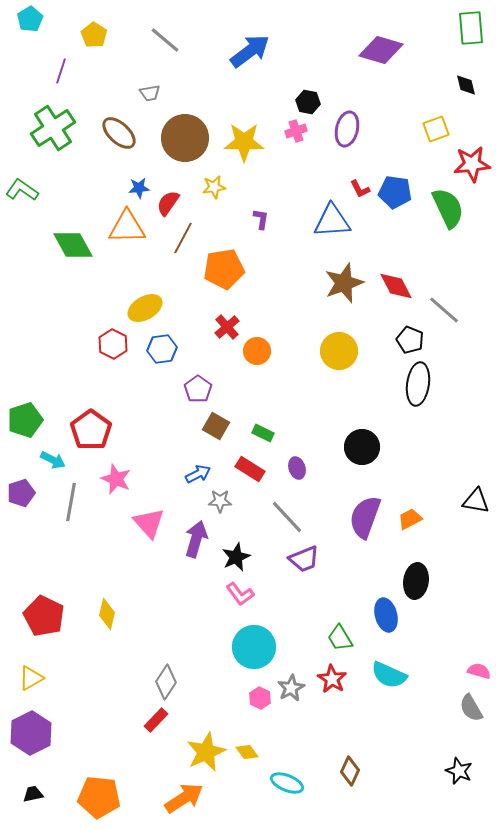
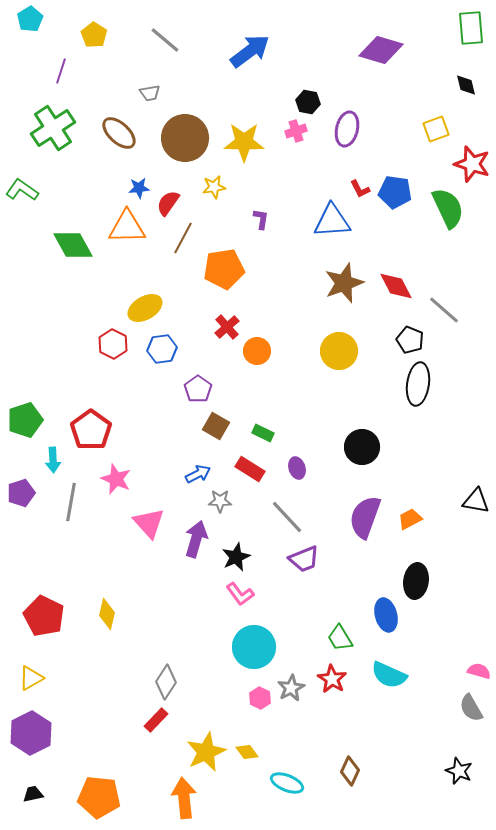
red star at (472, 164): rotated 24 degrees clockwise
cyan arrow at (53, 460): rotated 60 degrees clockwise
orange arrow at (184, 798): rotated 63 degrees counterclockwise
